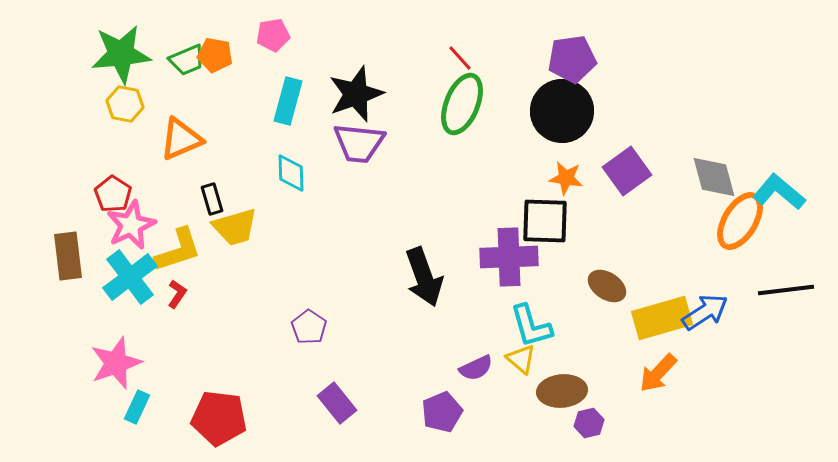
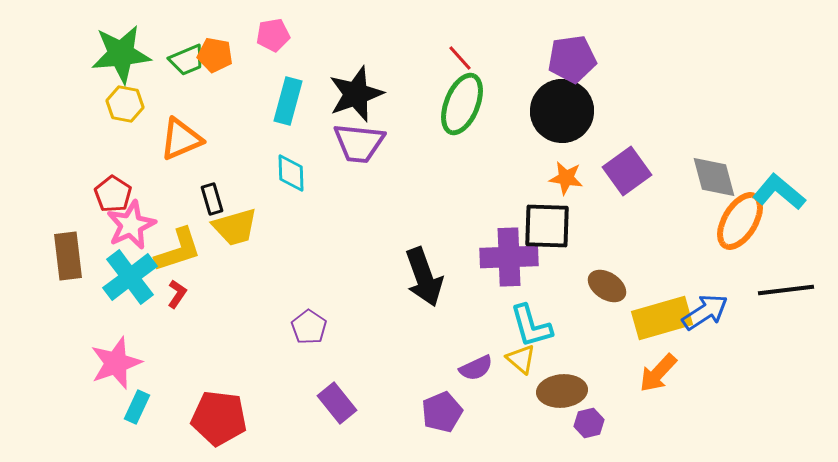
black square at (545, 221): moved 2 px right, 5 px down
